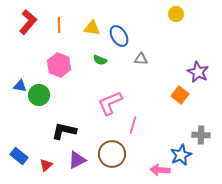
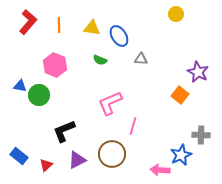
pink hexagon: moved 4 px left
pink line: moved 1 px down
black L-shape: rotated 35 degrees counterclockwise
